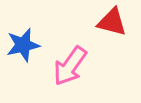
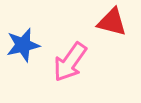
pink arrow: moved 4 px up
